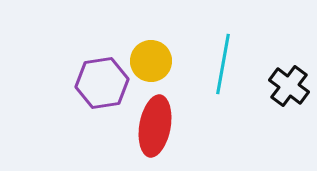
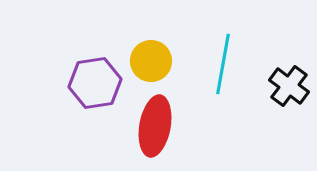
purple hexagon: moved 7 px left
